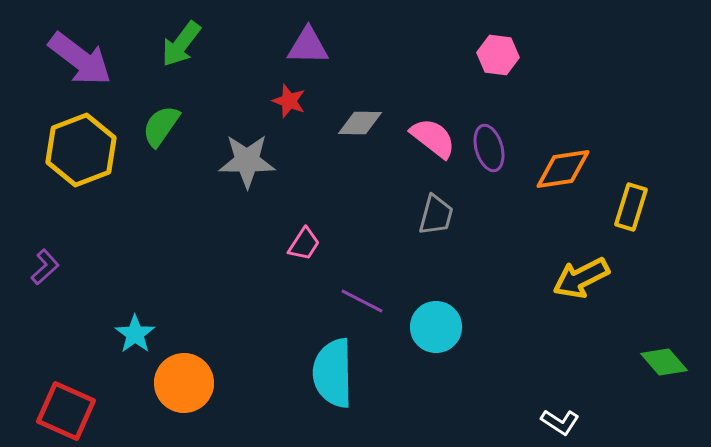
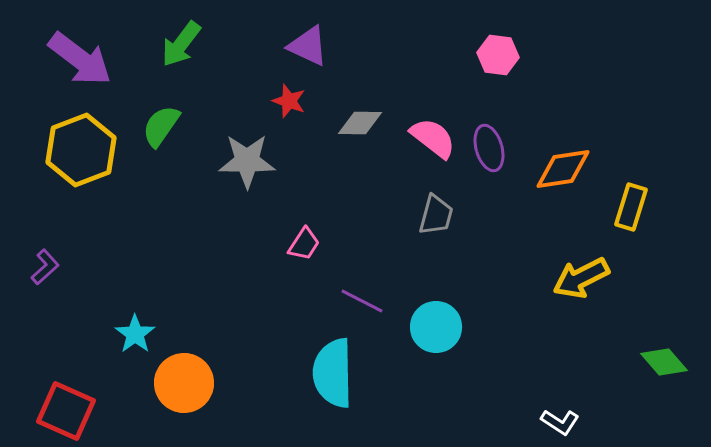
purple triangle: rotated 24 degrees clockwise
